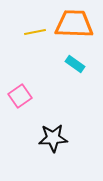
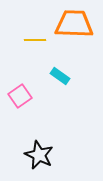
yellow line: moved 8 px down; rotated 10 degrees clockwise
cyan rectangle: moved 15 px left, 12 px down
black star: moved 14 px left, 17 px down; rotated 28 degrees clockwise
